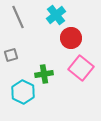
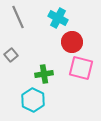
cyan cross: moved 2 px right, 3 px down; rotated 24 degrees counterclockwise
red circle: moved 1 px right, 4 px down
gray square: rotated 24 degrees counterclockwise
pink square: rotated 25 degrees counterclockwise
cyan hexagon: moved 10 px right, 8 px down
